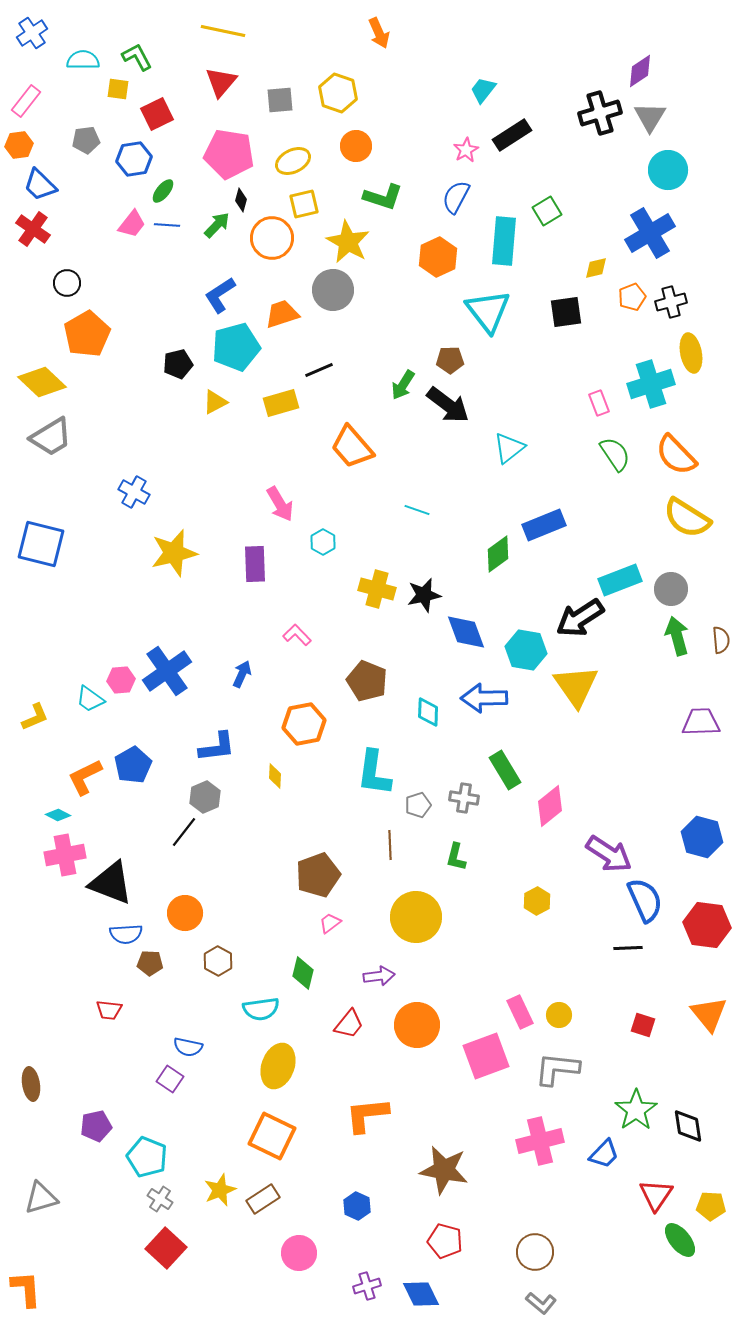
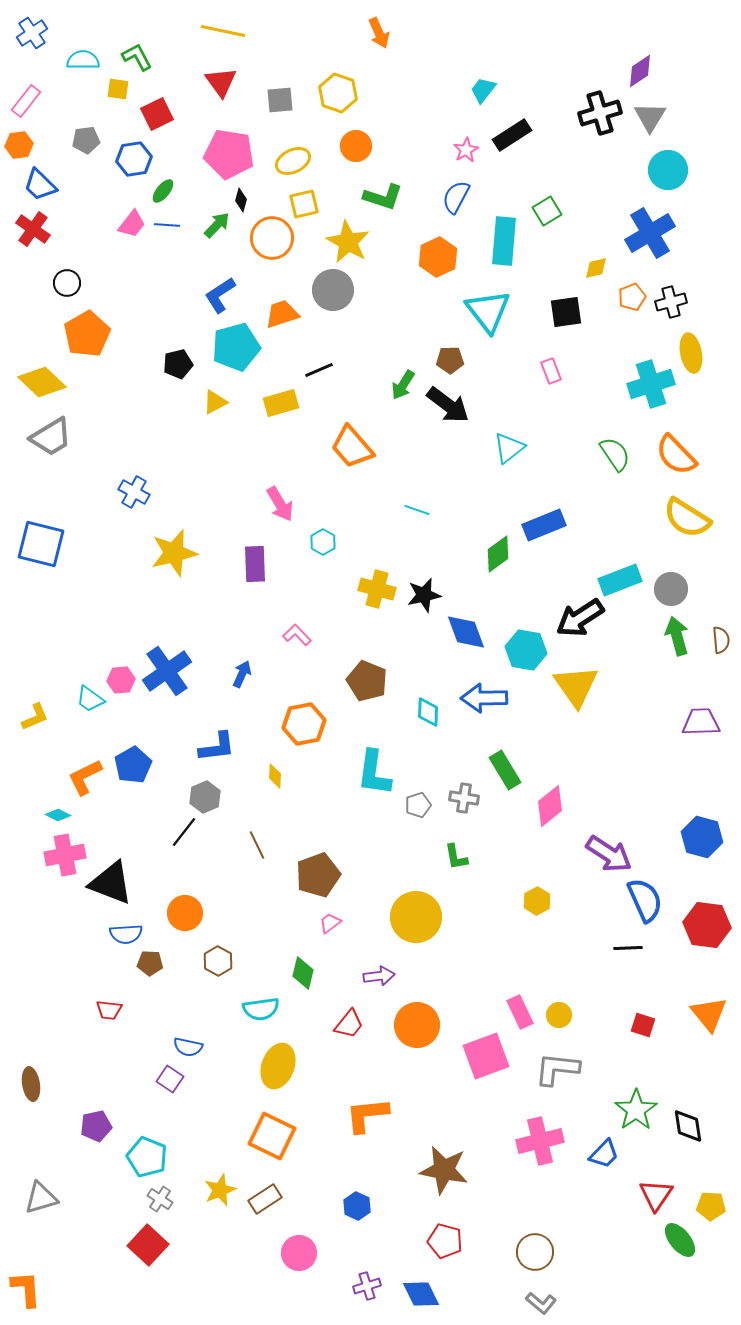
red triangle at (221, 82): rotated 16 degrees counterclockwise
pink rectangle at (599, 403): moved 48 px left, 32 px up
brown line at (390, 845): moved 133 px left; rotated 24 degrees counterclockwise
green L-shape at (456, 857): rotated 24 degrees counterclockwise
brown rectangle at (263, 1199): moved 2 px right
red square at (166, 1248): moved 18 px left, 3 px up
